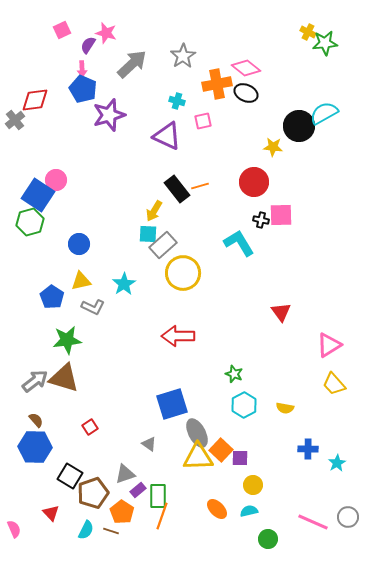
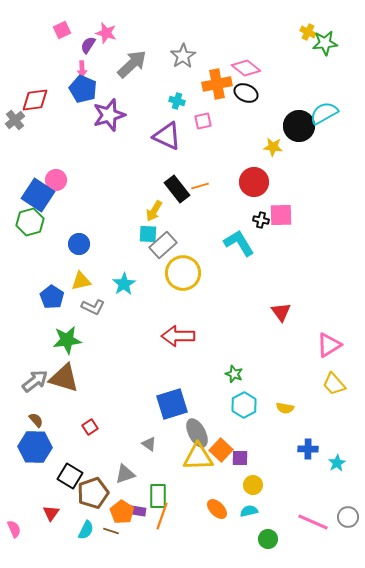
purple rectangle at (138, 490): moved 21 px down; rotated 49 degrees clockwise
red triangle at (51, 513): rotated 18 degrees clockwise
